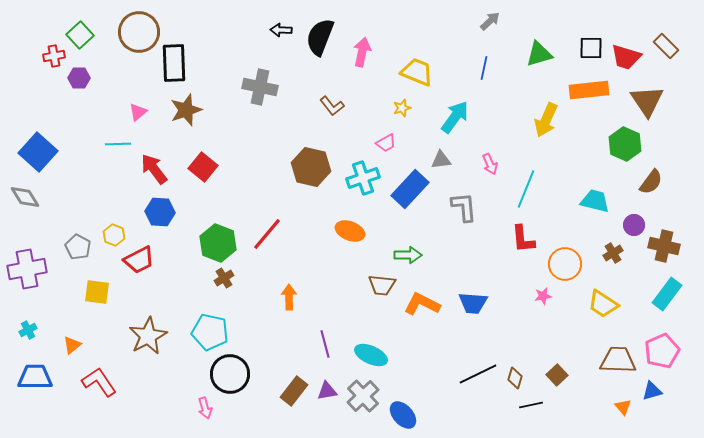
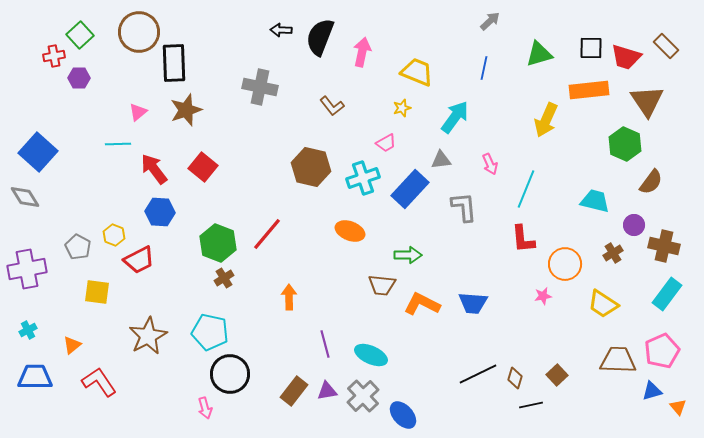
orange triangle at (623, 407): moved 55 px right
